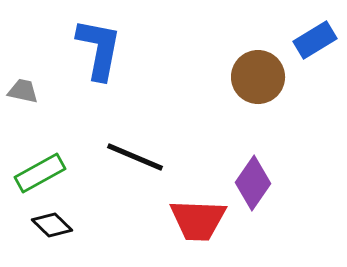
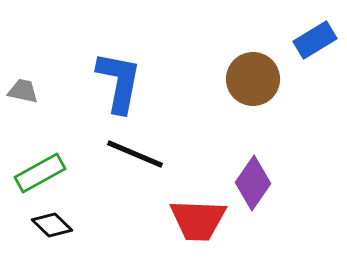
blue L-shape: moved 20 px right, 33 px down
brown circle: moved 5 px left, 2 px down
black line: moved 3 px up
